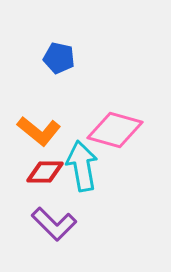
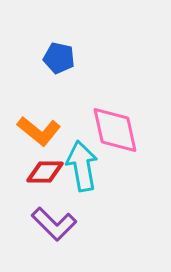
pink diamond: rotated 62 degrees clockwise
